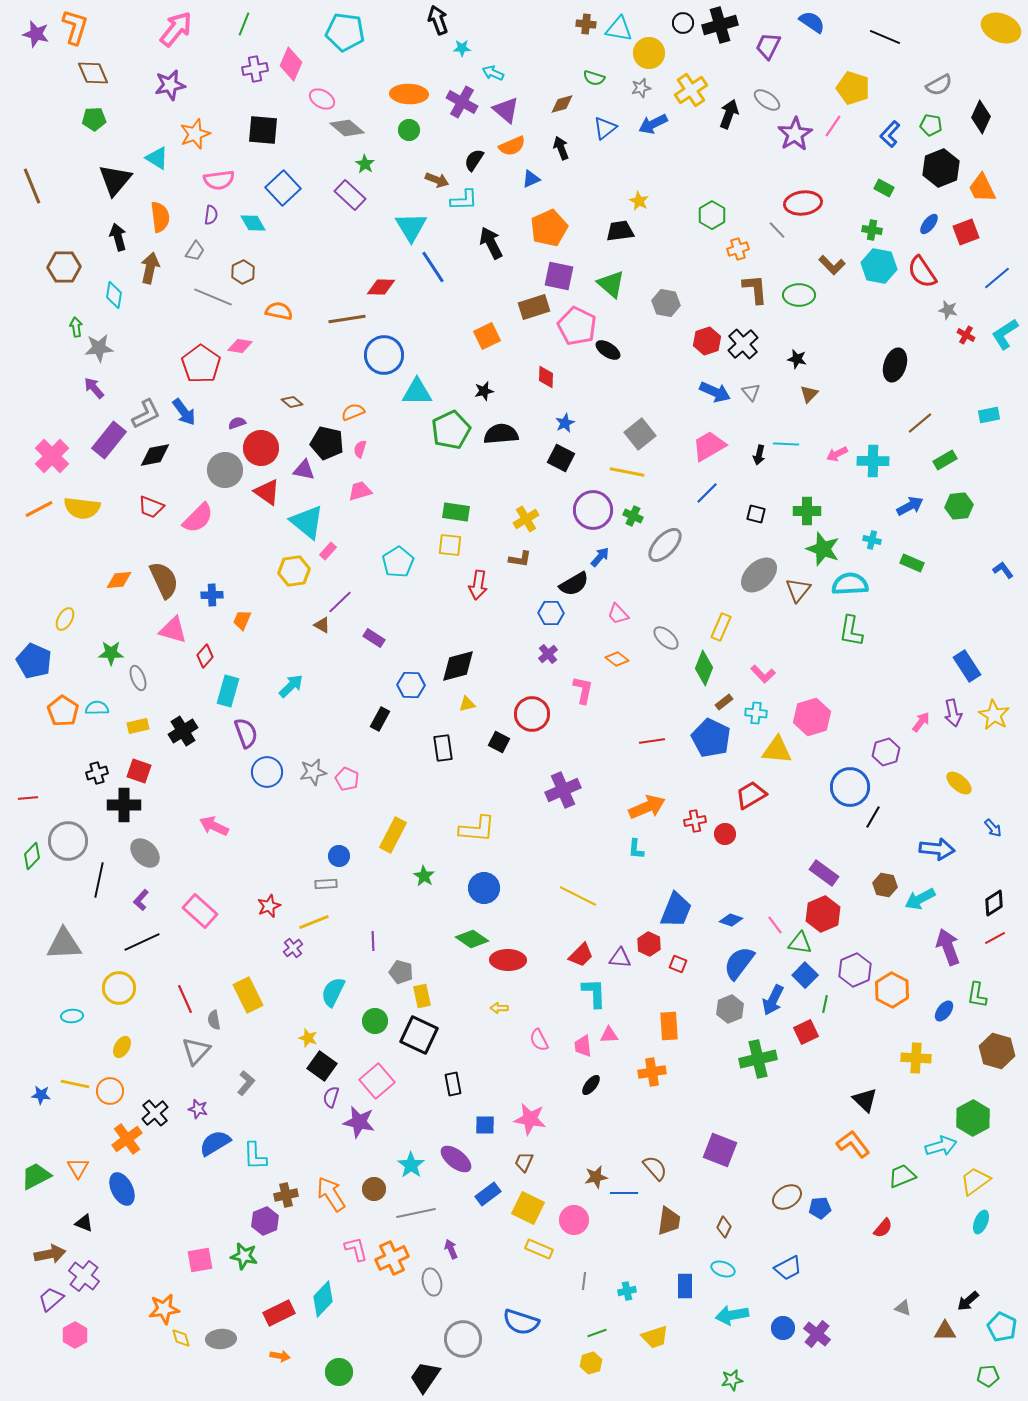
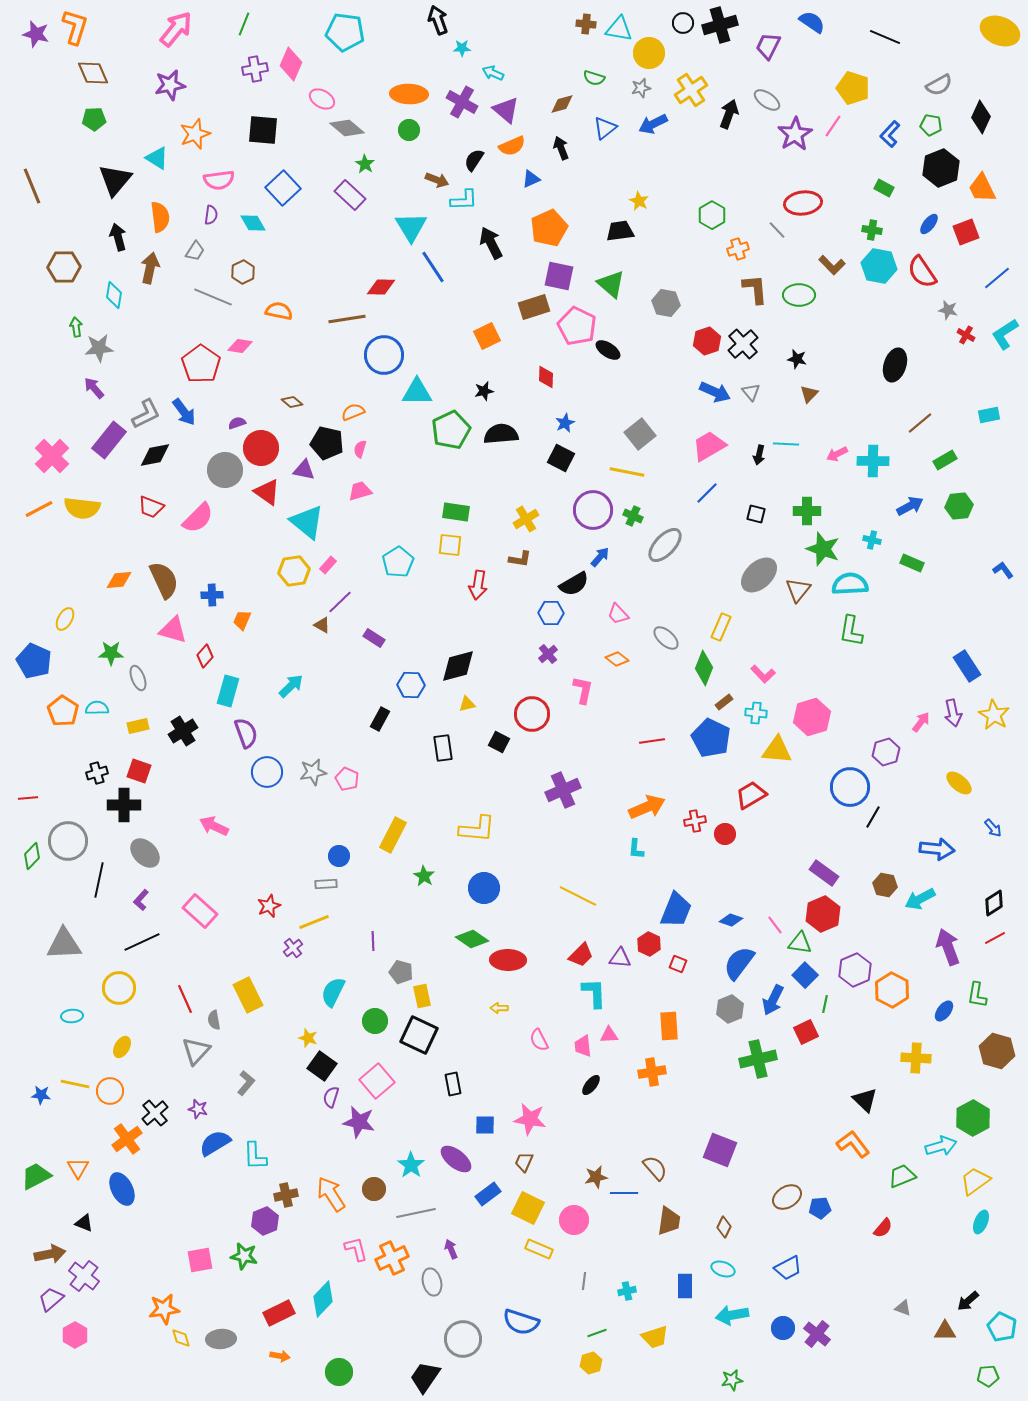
yellow ellipse at (1001, 28): moved 1 px left, 3 px down
pink rectangle at (328, 551): moved 14 px down
